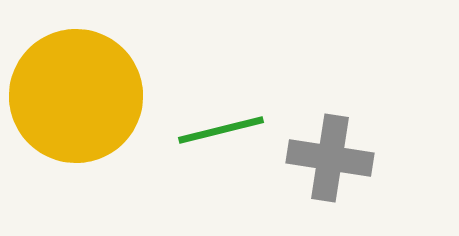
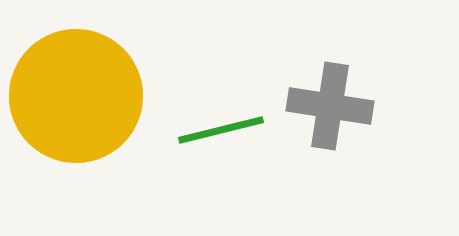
gray cross: moved 52 px up
